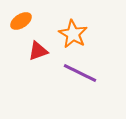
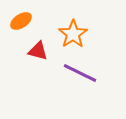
orange star: rotated 8 degrees clockwise
red triangle: rotated 35 degrees clockwise
